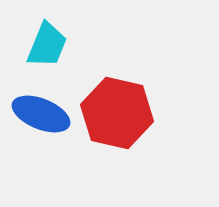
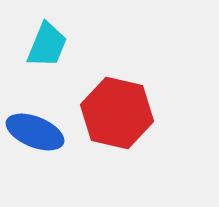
blue ellipse: moved 6 px left, 18 px down
